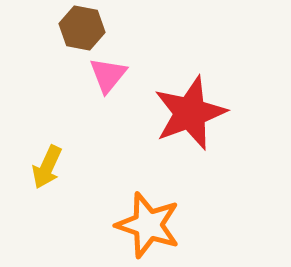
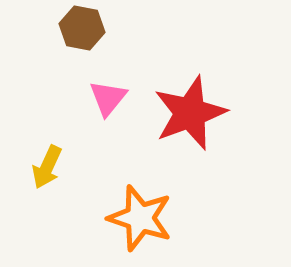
pink triangle: moved 23 px down
orange star: moved 8 px left, 7 px up
